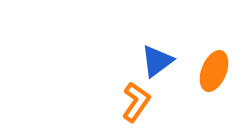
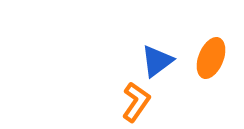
orange ellipse: moved 3 px left, 13 px up
